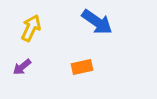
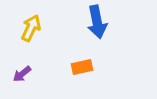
blue arrow: rotated 44 degrees clockwise
purple arrow: moved 7 px down
